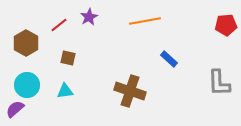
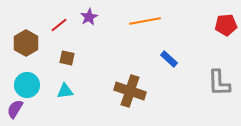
brown square: moved 1 px left
purple semicircle: rotated 18 degrees counterclockwise
